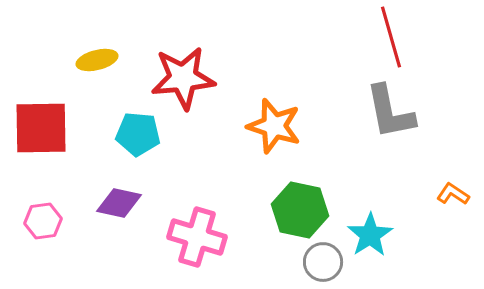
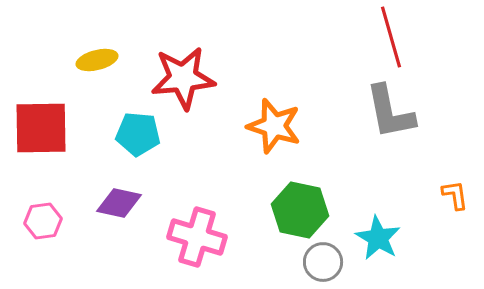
orange L-shape: moved 2 px right, 1 px down; rotated 48 degrees clockwise
cyan star: moved 8 px right, 3 px down; rotated 9 degrees counterclockwise
